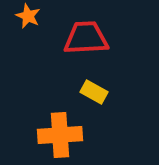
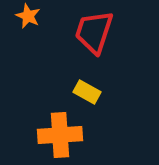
red trapezoid: moved 8 px right, 6 px up; rotated 69 degrees counterclockwise
yellow rectangle: moved 7 px left
